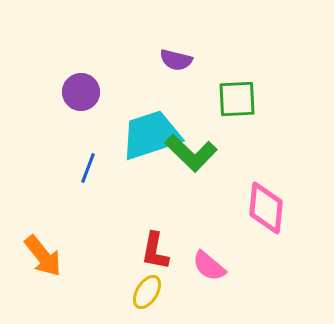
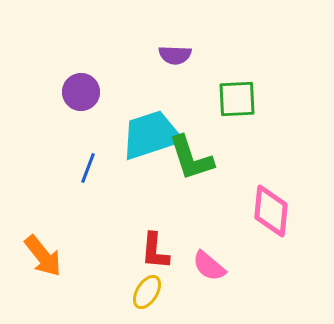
purple semicircle: moved 1 px left, 5 px up; rotated 12 degrees counterclockwise
green L-shape: moved 5 px down; rotated 28 degrees clockwise
pink diamond: moved 5 px right, 3 px down
red L-shape: rotated 6 degrees counterclockwise
